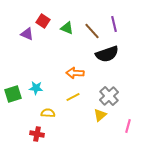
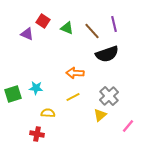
pink line: rotated 24 degrees clockwise
